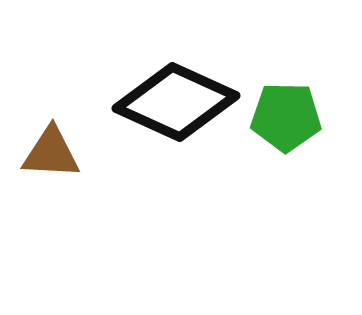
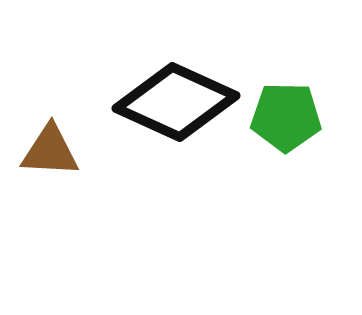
brown triangle: moved 1 px left, 2 px up
